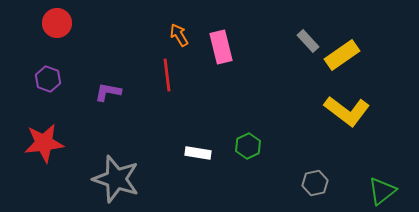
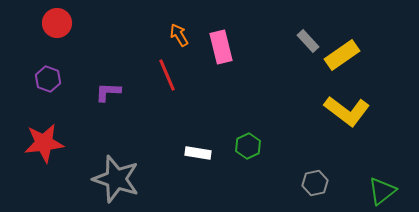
red line: rotated 16 degrees counterclockwise
purple L-shape: rotated 8 degrees counterclockwise
